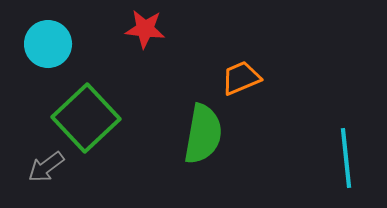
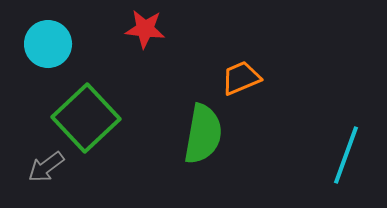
cyan line: moved 3 px up; rotated 26 degrees clockwise
